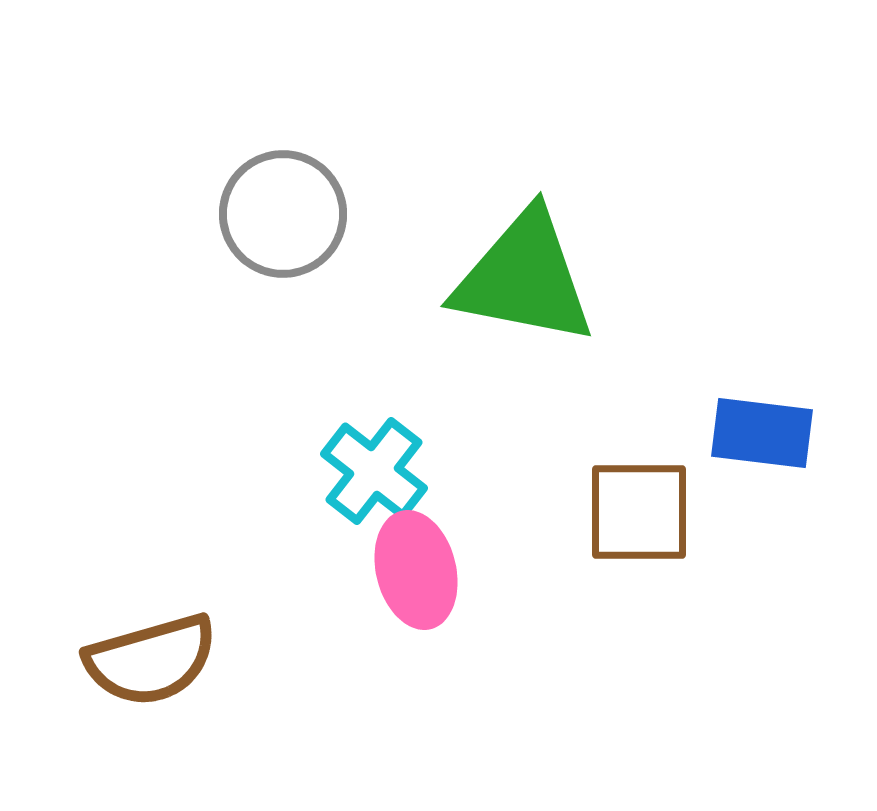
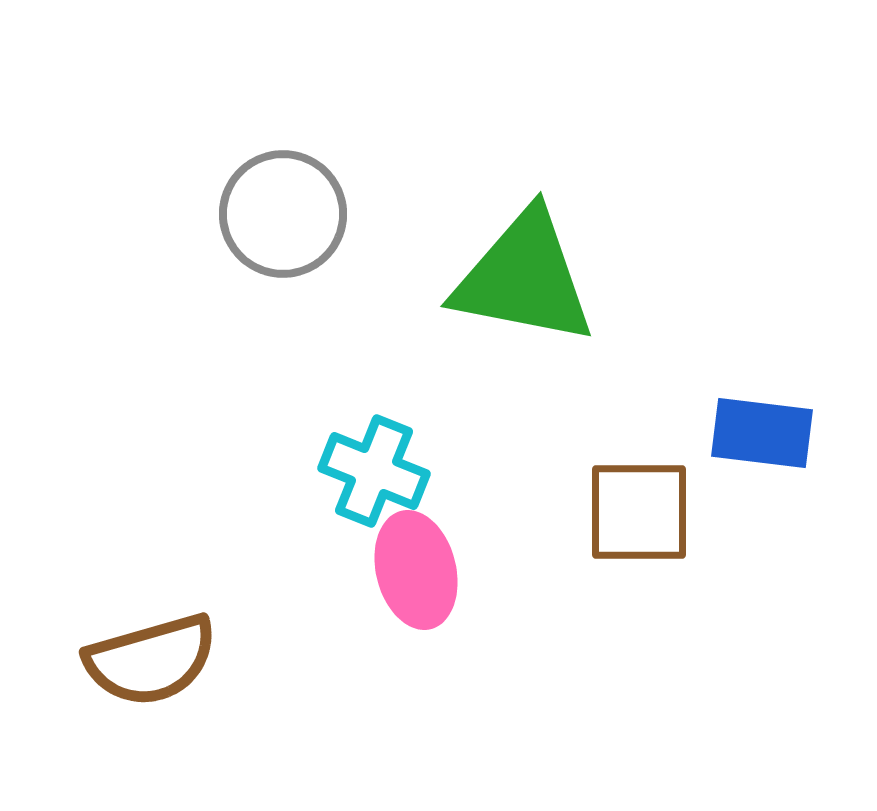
cyan cross: rotated 16 degrees counterclockwise
